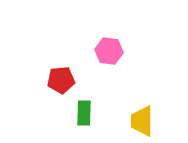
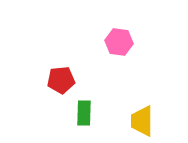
pink hexagon: moved 10 px right, 9 px up
